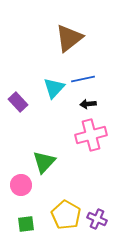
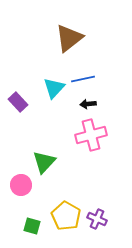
yellow pentagon: moved 1 px down
green square: moved 6 px right, 2 px down; rotated 24 degrees clockwise
